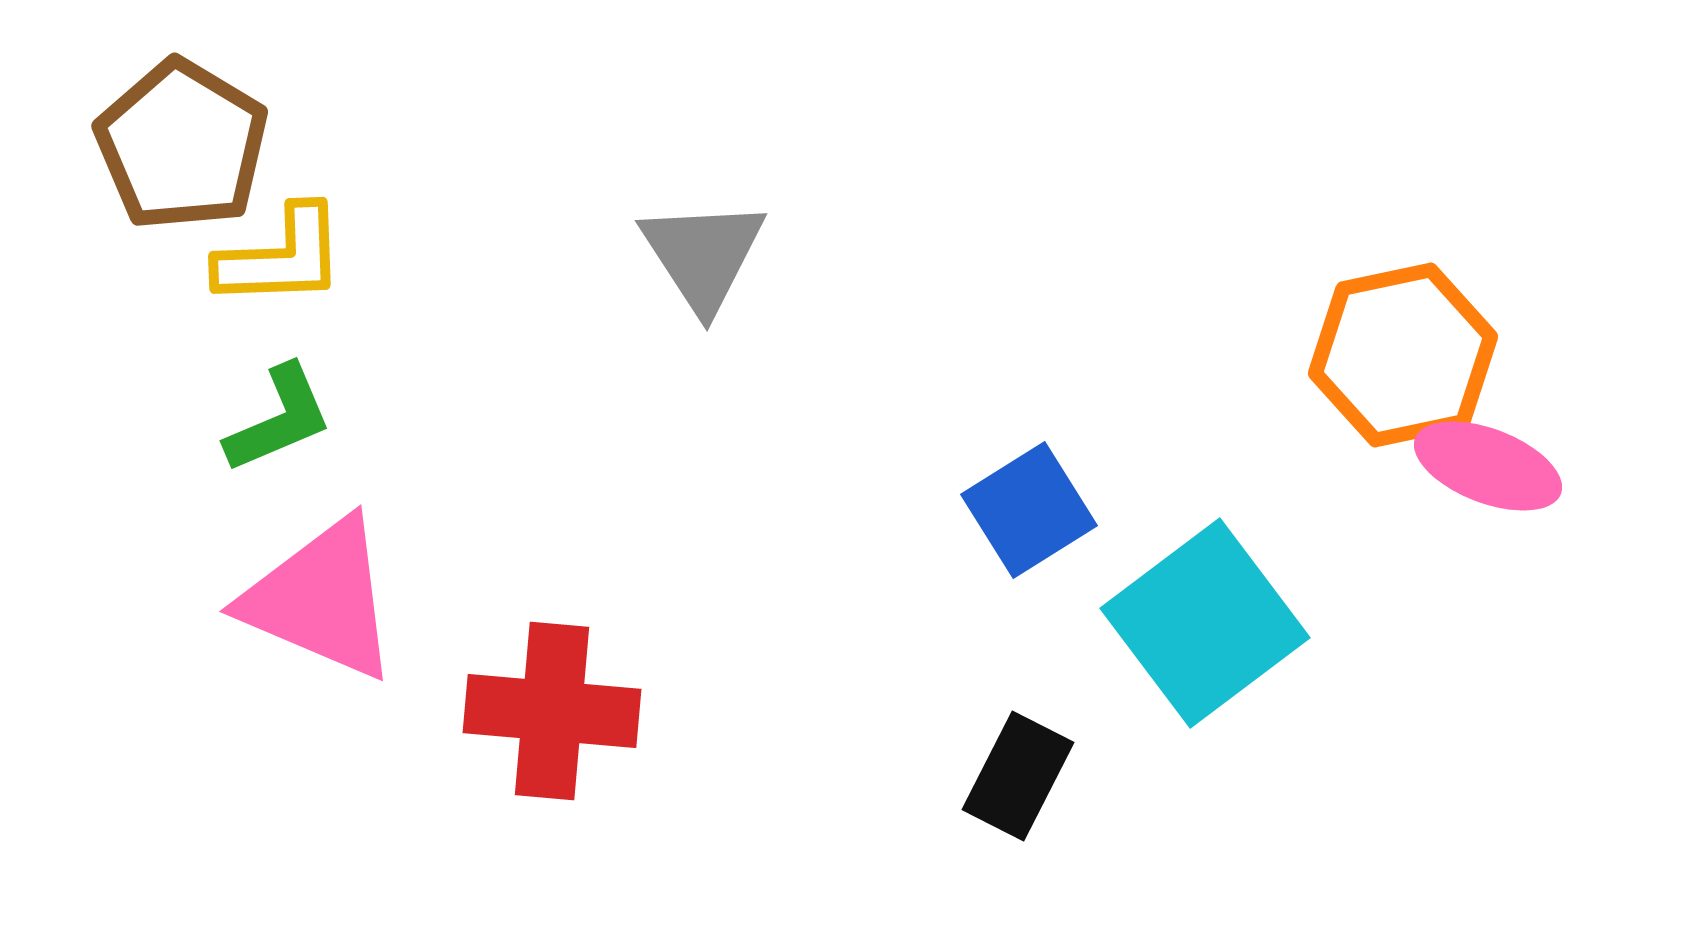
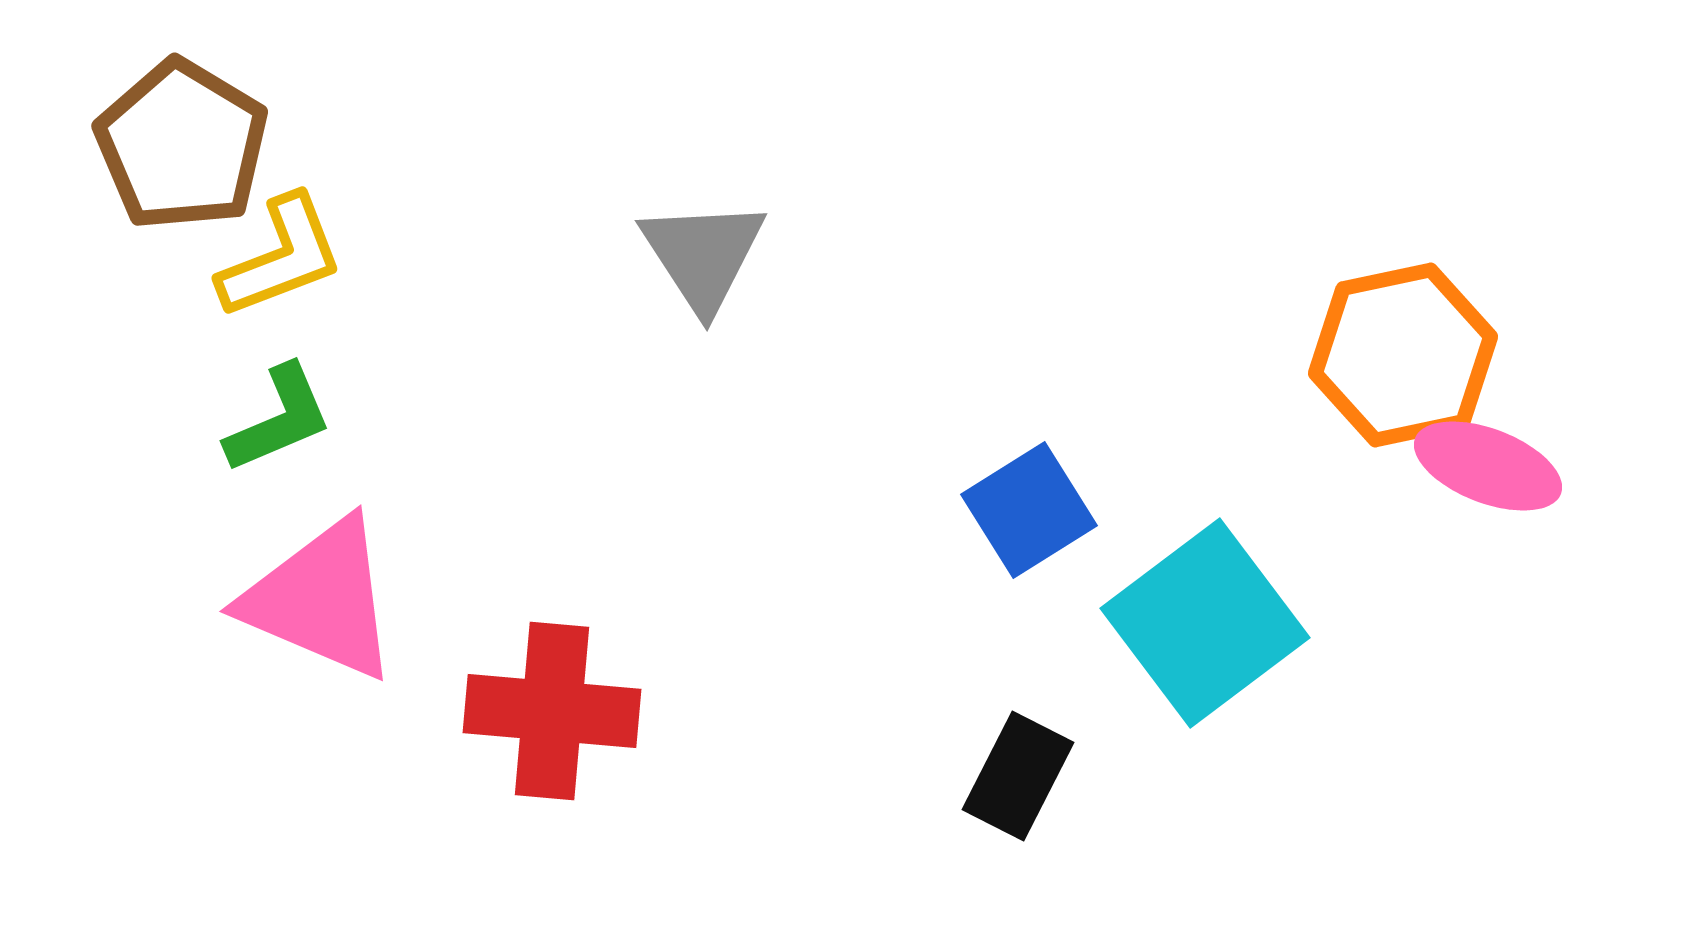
yellow L-shape: rotated 19 degrees counterclockwise
